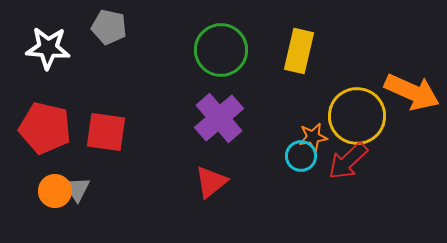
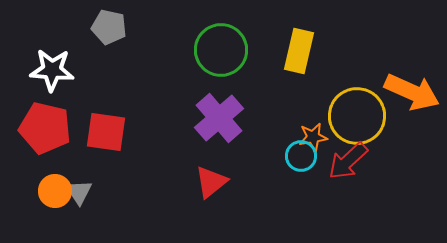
white star: moved 4 px right, 22 px down
gray triangle: moved 2 px right, 3 px down
